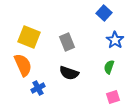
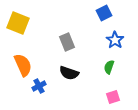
blue square: rotated 21 degrees clockwise
yellow square: moved 11 px left, 14 px up
blue cross: moved 1 px right, 2 px up
